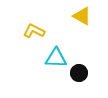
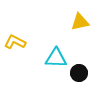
yellow triangle: moved 2 px left, 6 px down; rotated 42 degrees counterclockwise
yellow L-shape: moved 19 px left, 11 px down
